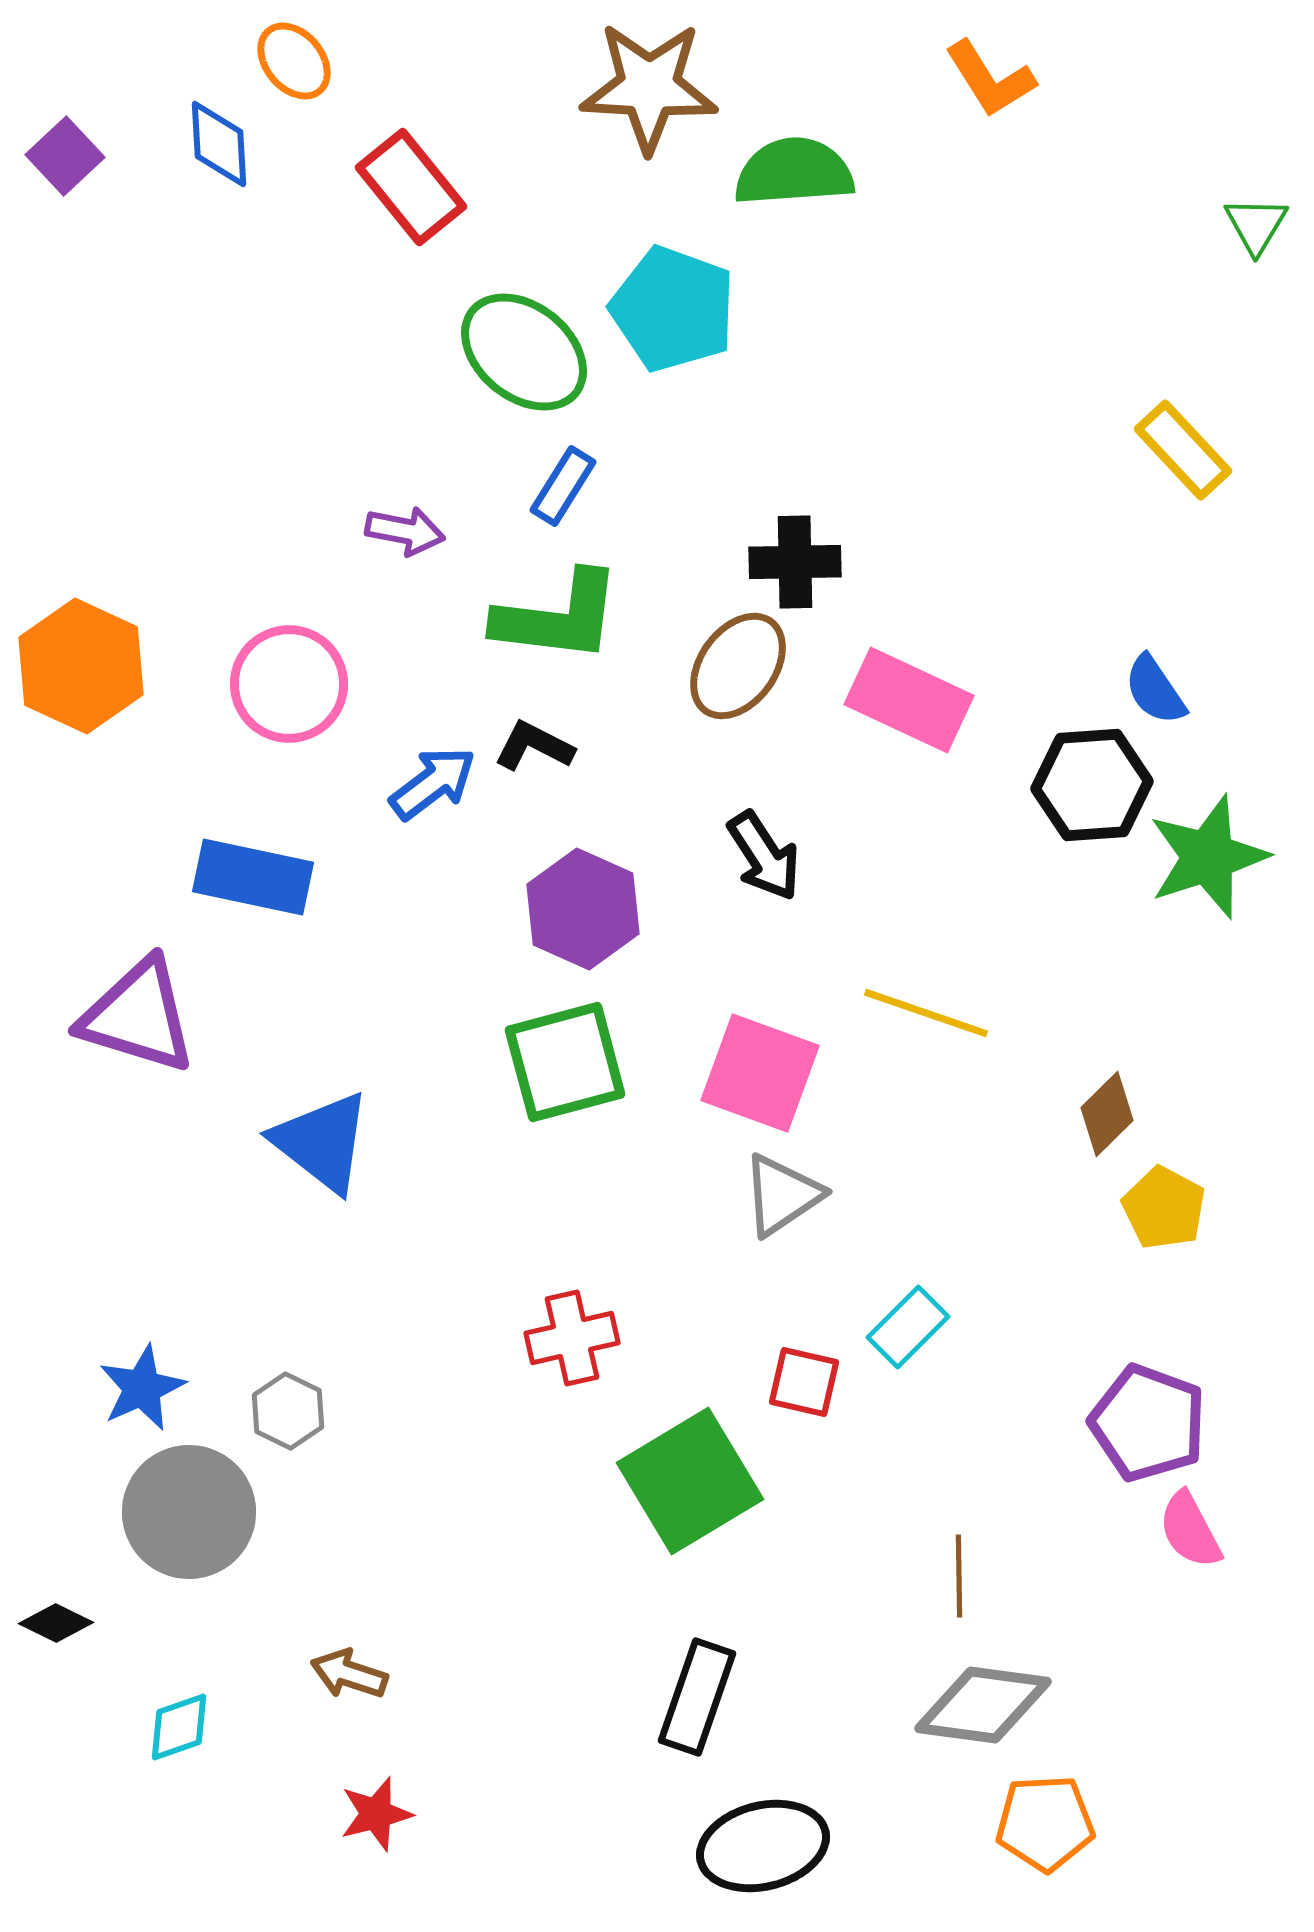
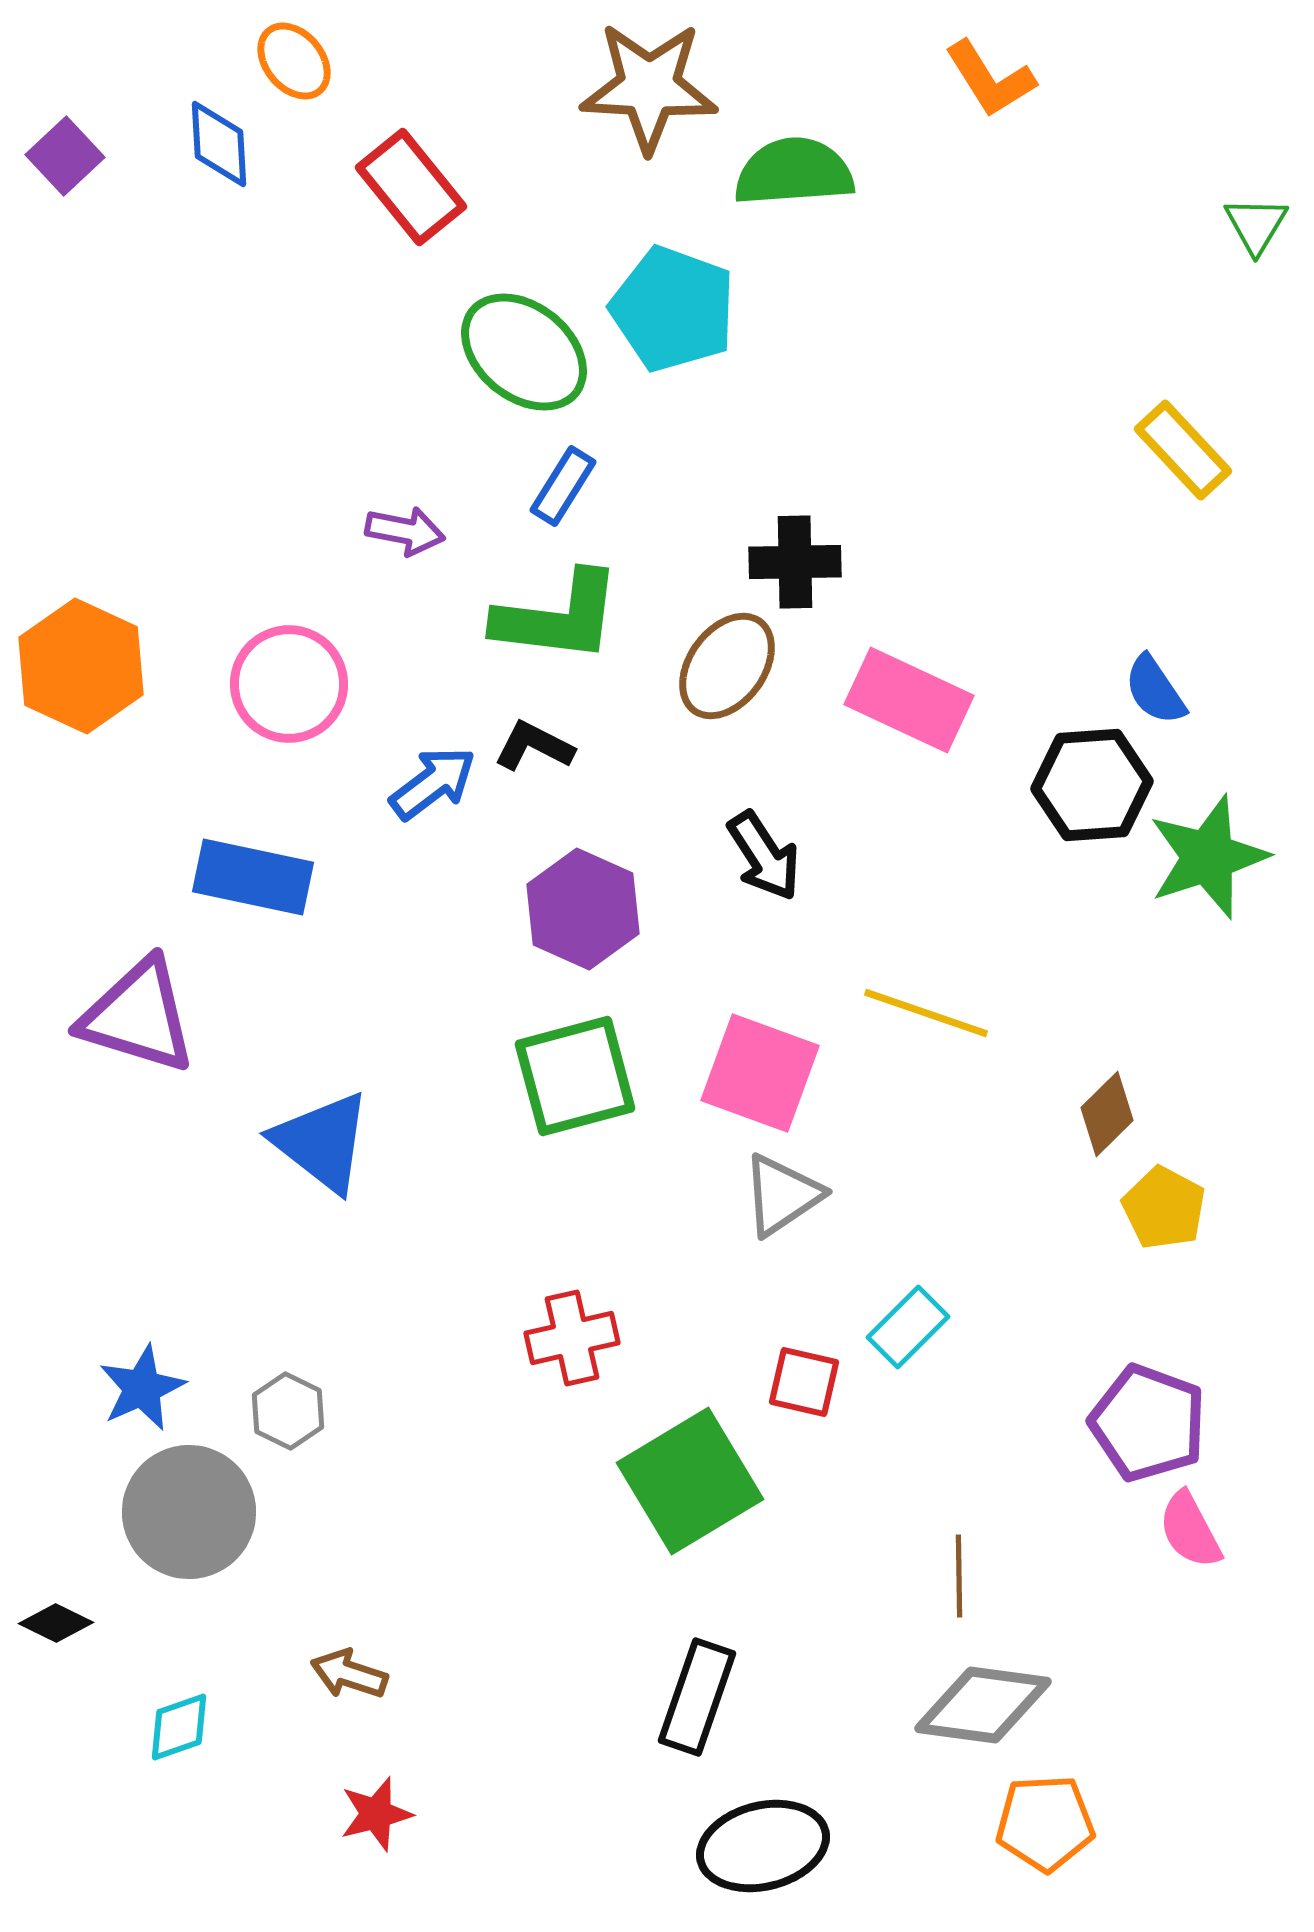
brown ellipse at (738, 666): moved 11 px left
green square at (565, 1062): moved 10 px right, 14 px down
